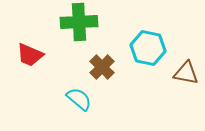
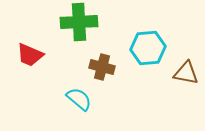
cyan hexagon: rotated 16 degrees counterclockwise
brown cross: rotated 30 degrees counterclockwise
